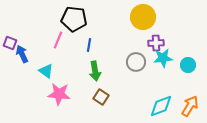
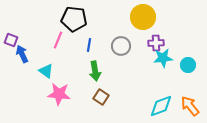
purple square: moved 1 px right, 3 px up
gray circle: moved 15 px left, 16 px up
orange arrow: rotated 70 degrees counterclockwise
